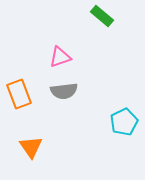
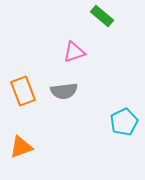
pink triangle: moved 14 px right, 5 px up
orange rectangle: moved 4 px right, 3 px up
orange triangle: moved 10 px left; rotated 45 degrees clockwise
